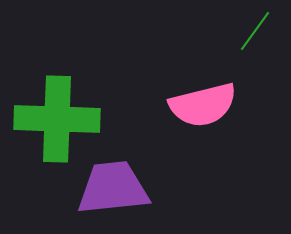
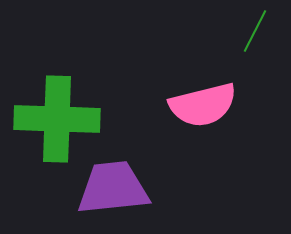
green line: rotated 9 degrees counterclockwise
